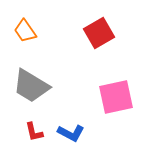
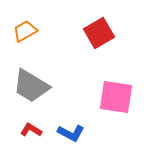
orange trapezoid: rotated 95 degrees clockwise
pink square: rotated 21 degrees clockwise
red L-shape: moved 3 px left, 2 px up; rotated 135 degrees clockwise
